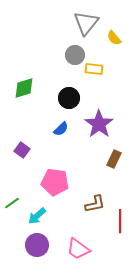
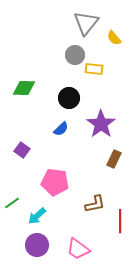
green diamond: rotated 20 degrees clockwise
purple star: moved 2 px right
